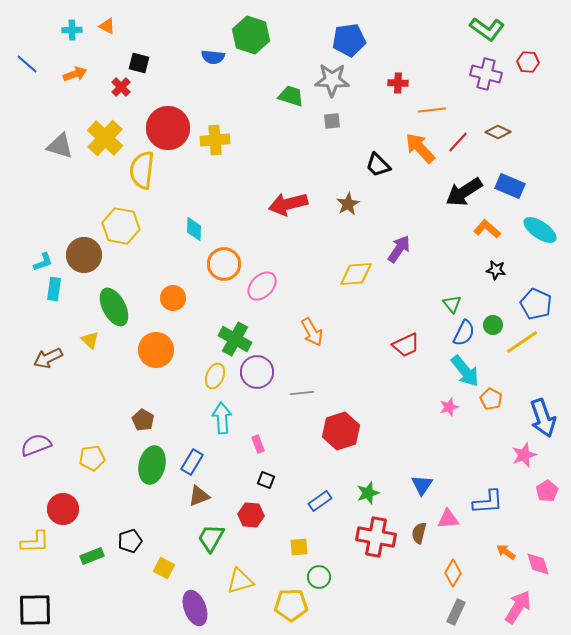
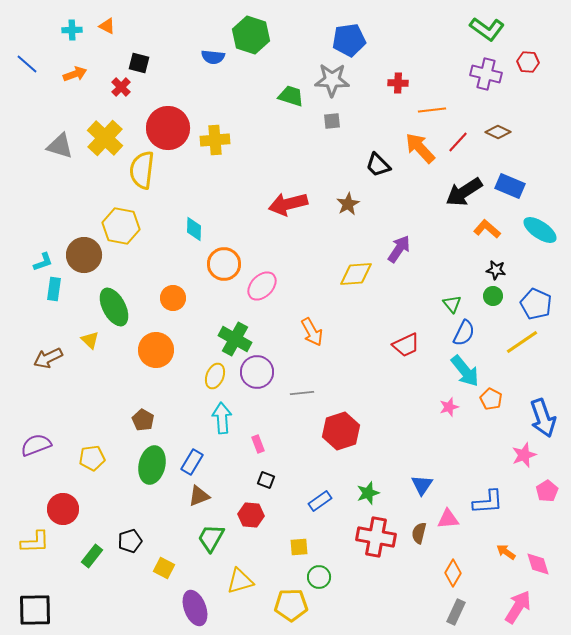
green circle at (493, 325): moved 29 px up
green rectangle at (92, 556): rotated 30 degrees counterclockwise
